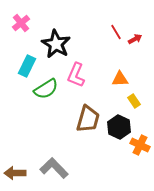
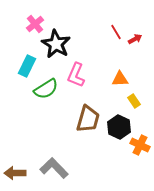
pink cross: moved 14 px right, 1 px down
